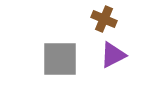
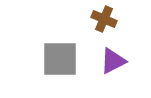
purple triangle: moved 6 px down
